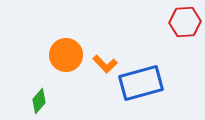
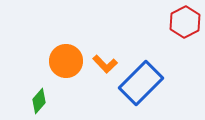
red hexagon: rotated 24 degrees counterclockwise
orange circle: moved 6 px down
blue rectangle: rotated 30 degrees counterclockwise
